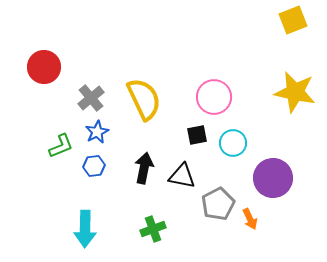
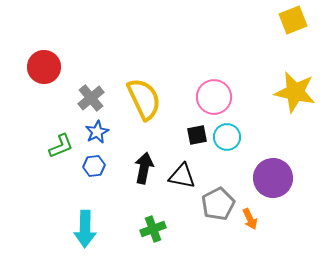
cyan circle: moved 6 px left, 6 px up
